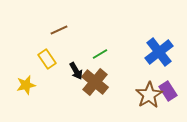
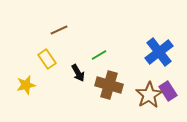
green line: moved 1 px left, 1 px down
black arrow: moved 2 px right, 2 px down
brown cross: moved 14 px right, 3 px down; rotated 24 degrees counterclockwise
